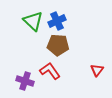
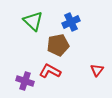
blue cross: moved 14 px right, 1 px down
brown pentagon: rotated 15 degrees counterclockwise
red L-shape: rotated 25 degrees counterclockwise
